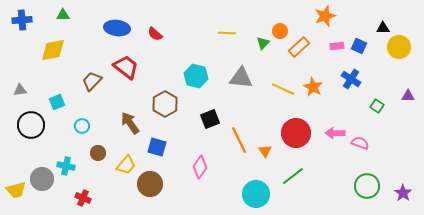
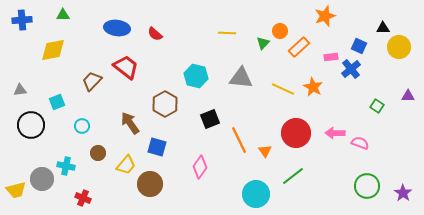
pink rectangle at (337, 46): moved 6 px left, 11 px down
blue cross at (351, 79): moved 10 px up; rotated 18 degrees clockwise
